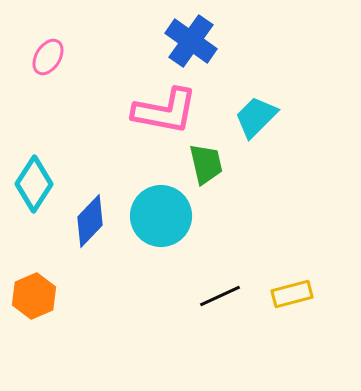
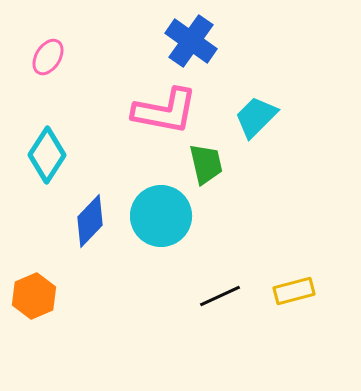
cyan diamond: moved 13 px right, 29 px up
yellow rectangle: moved 2 px right, 3 px up
